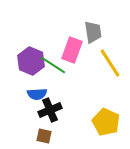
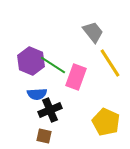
gray trapezoid: rotated 30 degrees counterclockwise
pink rectangle: moved 4 px right, 27 px down
